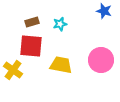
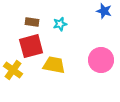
brown rectangle: rotated 24 degrees clockwise
red square: rotated 20 degrees counterclockwise
yellow trapezoid: moved 7 px left
